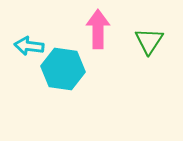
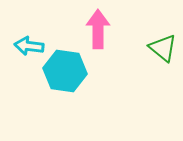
green triangle: moved 14 px right, 7 px down; rotated 24 degrees counterclockwise
cyan hexagon: moved 2 px right, 2 px down
